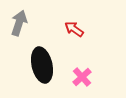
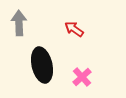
gray arrow: rotated 20 degrees counterclockwise
